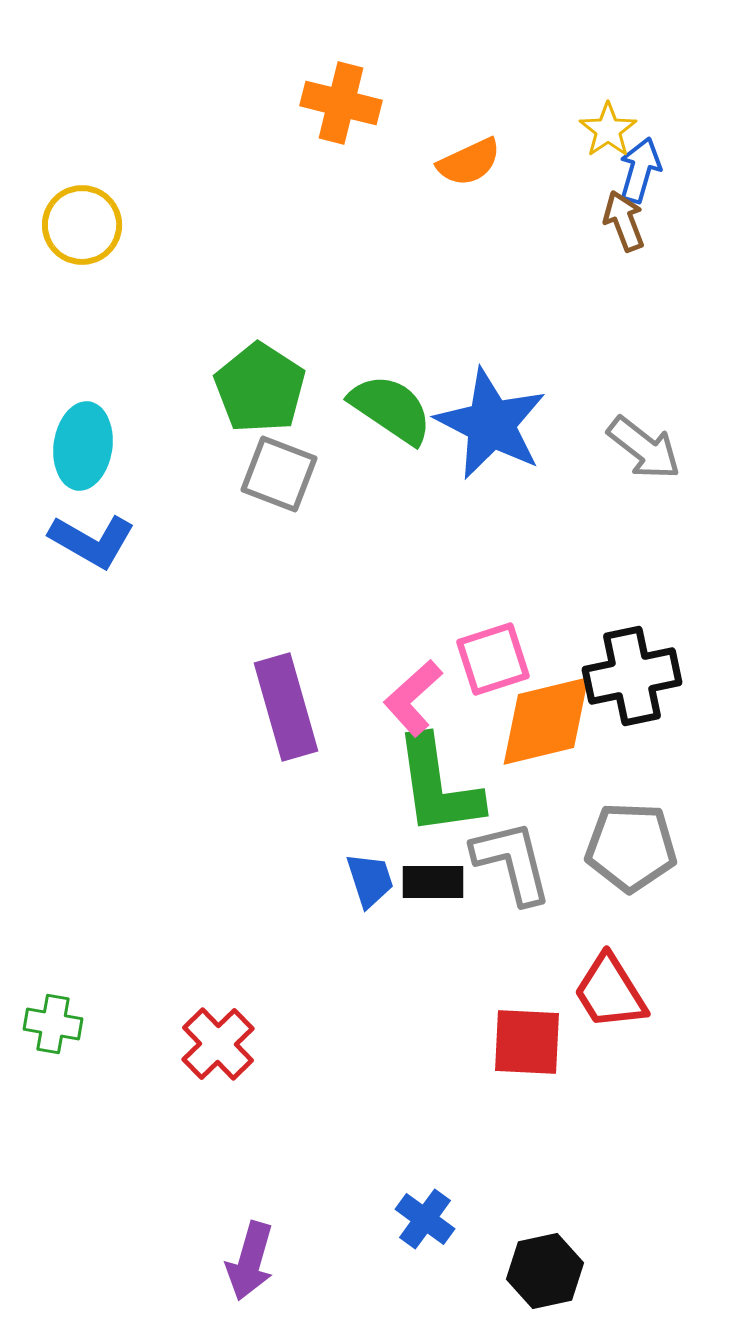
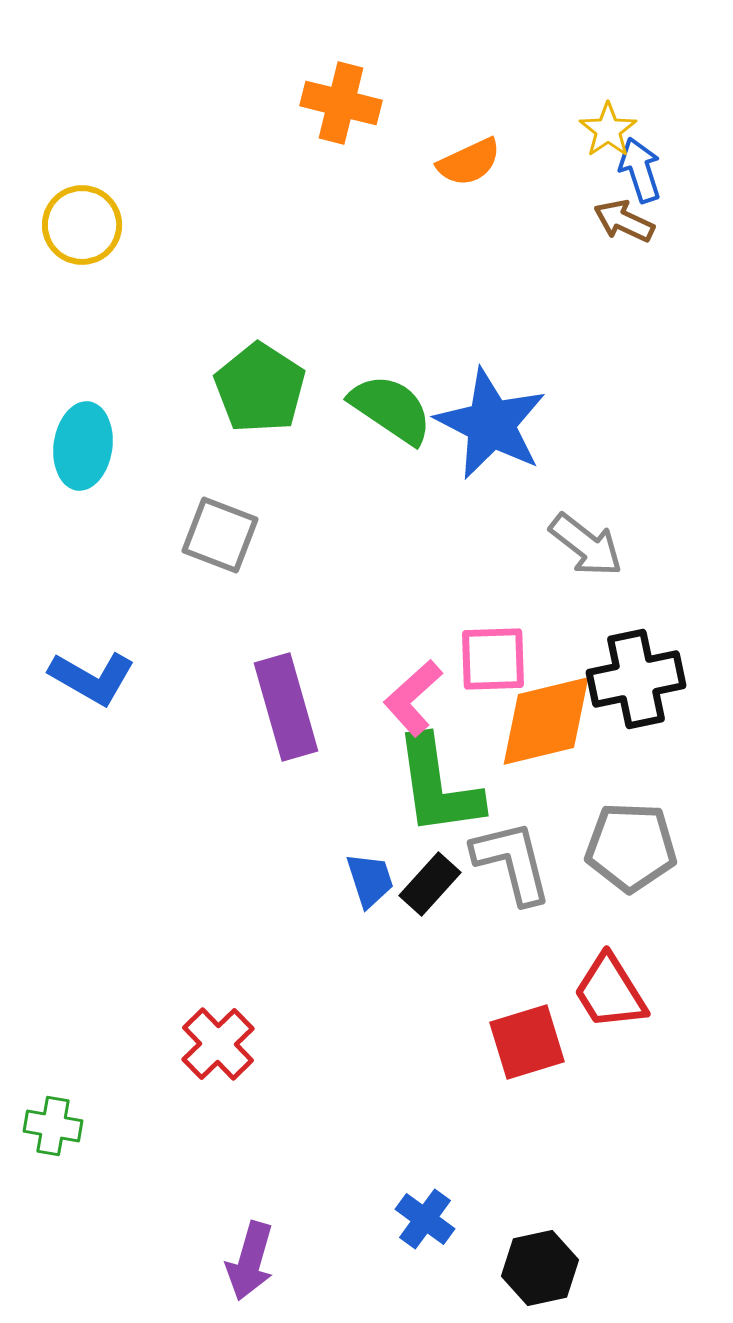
blue arrow: rotated 34 degrees counterclockwise
brown arrow: rotated 44 degrees counterclockwise
gray arrow: moved 58 px left, 97 px down
gray square: moved 59 px left, 61 px down
blue L-shape: moved 137 px down
pink square: rotated 16 degrees clockwise
black cross: moved 4 px right, 3 px down
black rectangle: moved 3 px left, 2 px down; rotated 48 degrees counterclockwise
green cross: moved 102 px down
red square: rotated 20 degrees counterclockwise
black hexagon: moved 5 px left, 3 px up
